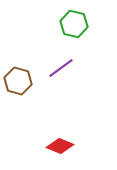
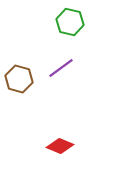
green hexagon: moved 4 px left, 2 px up
brown hexagon: moved 1 px right, 2 px up
